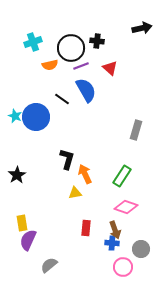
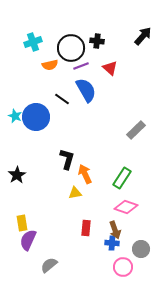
black arrow: moved 1 px right, 8 px down; rotated 36 degrees counterclockwise
gray rectangle: rotated 30 degrees clockwise
green rectangle: moved 2 px down
